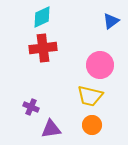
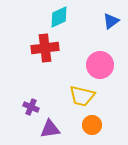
cyan diamond: moved 17 px right
red cross: moved 2 px right
yellow trapezoid: moved 8 px left
purple triangle: moved 1 px left
